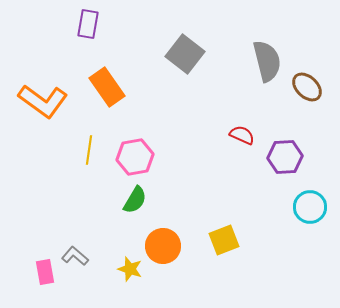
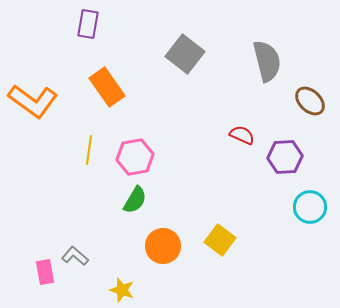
brown ellipse: moved 3 px right, 14 px down
orange L-shape: moved 10 px left
yellow square: moved 4 px left; rotated 32 degrees counterclockwise
yellow star: moved 8 px left, 21 px down
